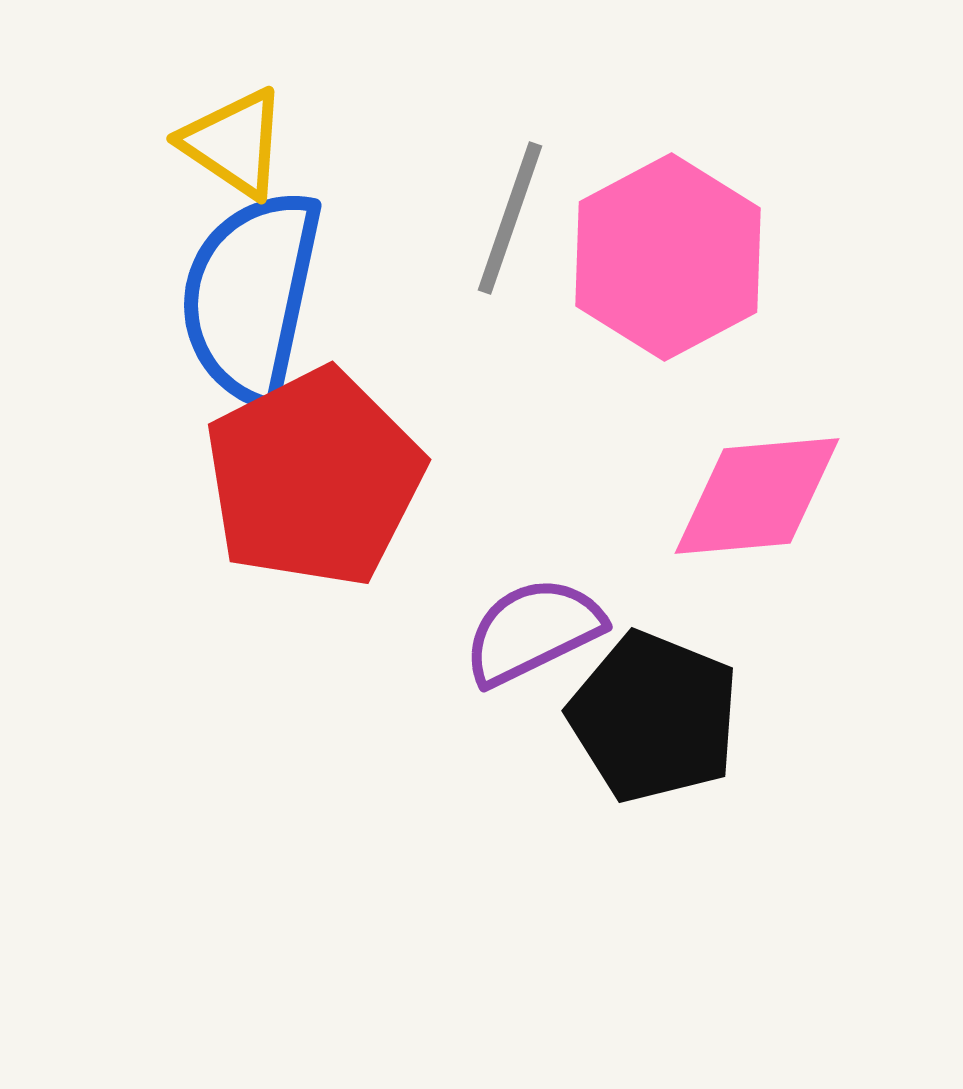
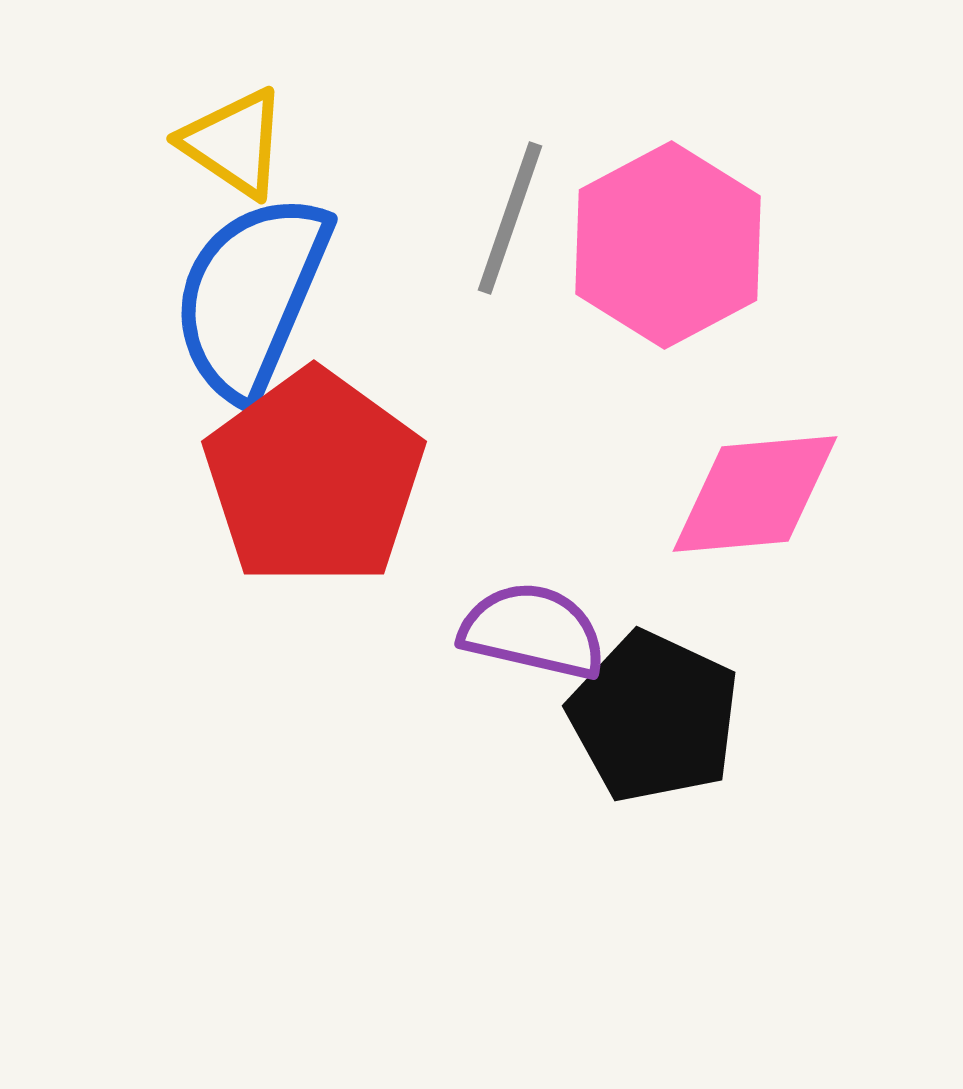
pink hexagon: moved 12 px up
blue semicircle: rotated 11 degrees clockwise
red pentagon: rotated 9 degrees counterclockwise
pink diamond: moved 2 px left, 2 px up
purple semicircle: rotated 39 degrees clockwise
black pentagon: rotated 3 degrees clockwise
